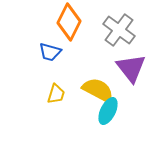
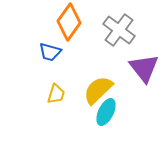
orange diamond: rotated 9 degrees clockwise
purple triangle: moved 13 px right
yellow semicircle: rotated 72 degrees counterclockwise
cyan ellipse: moved 2 px left, 1 px down
